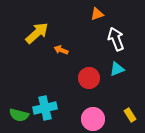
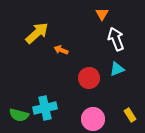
orange triangle: moved 5 px right; rotated 40 degrees counterclockwise
